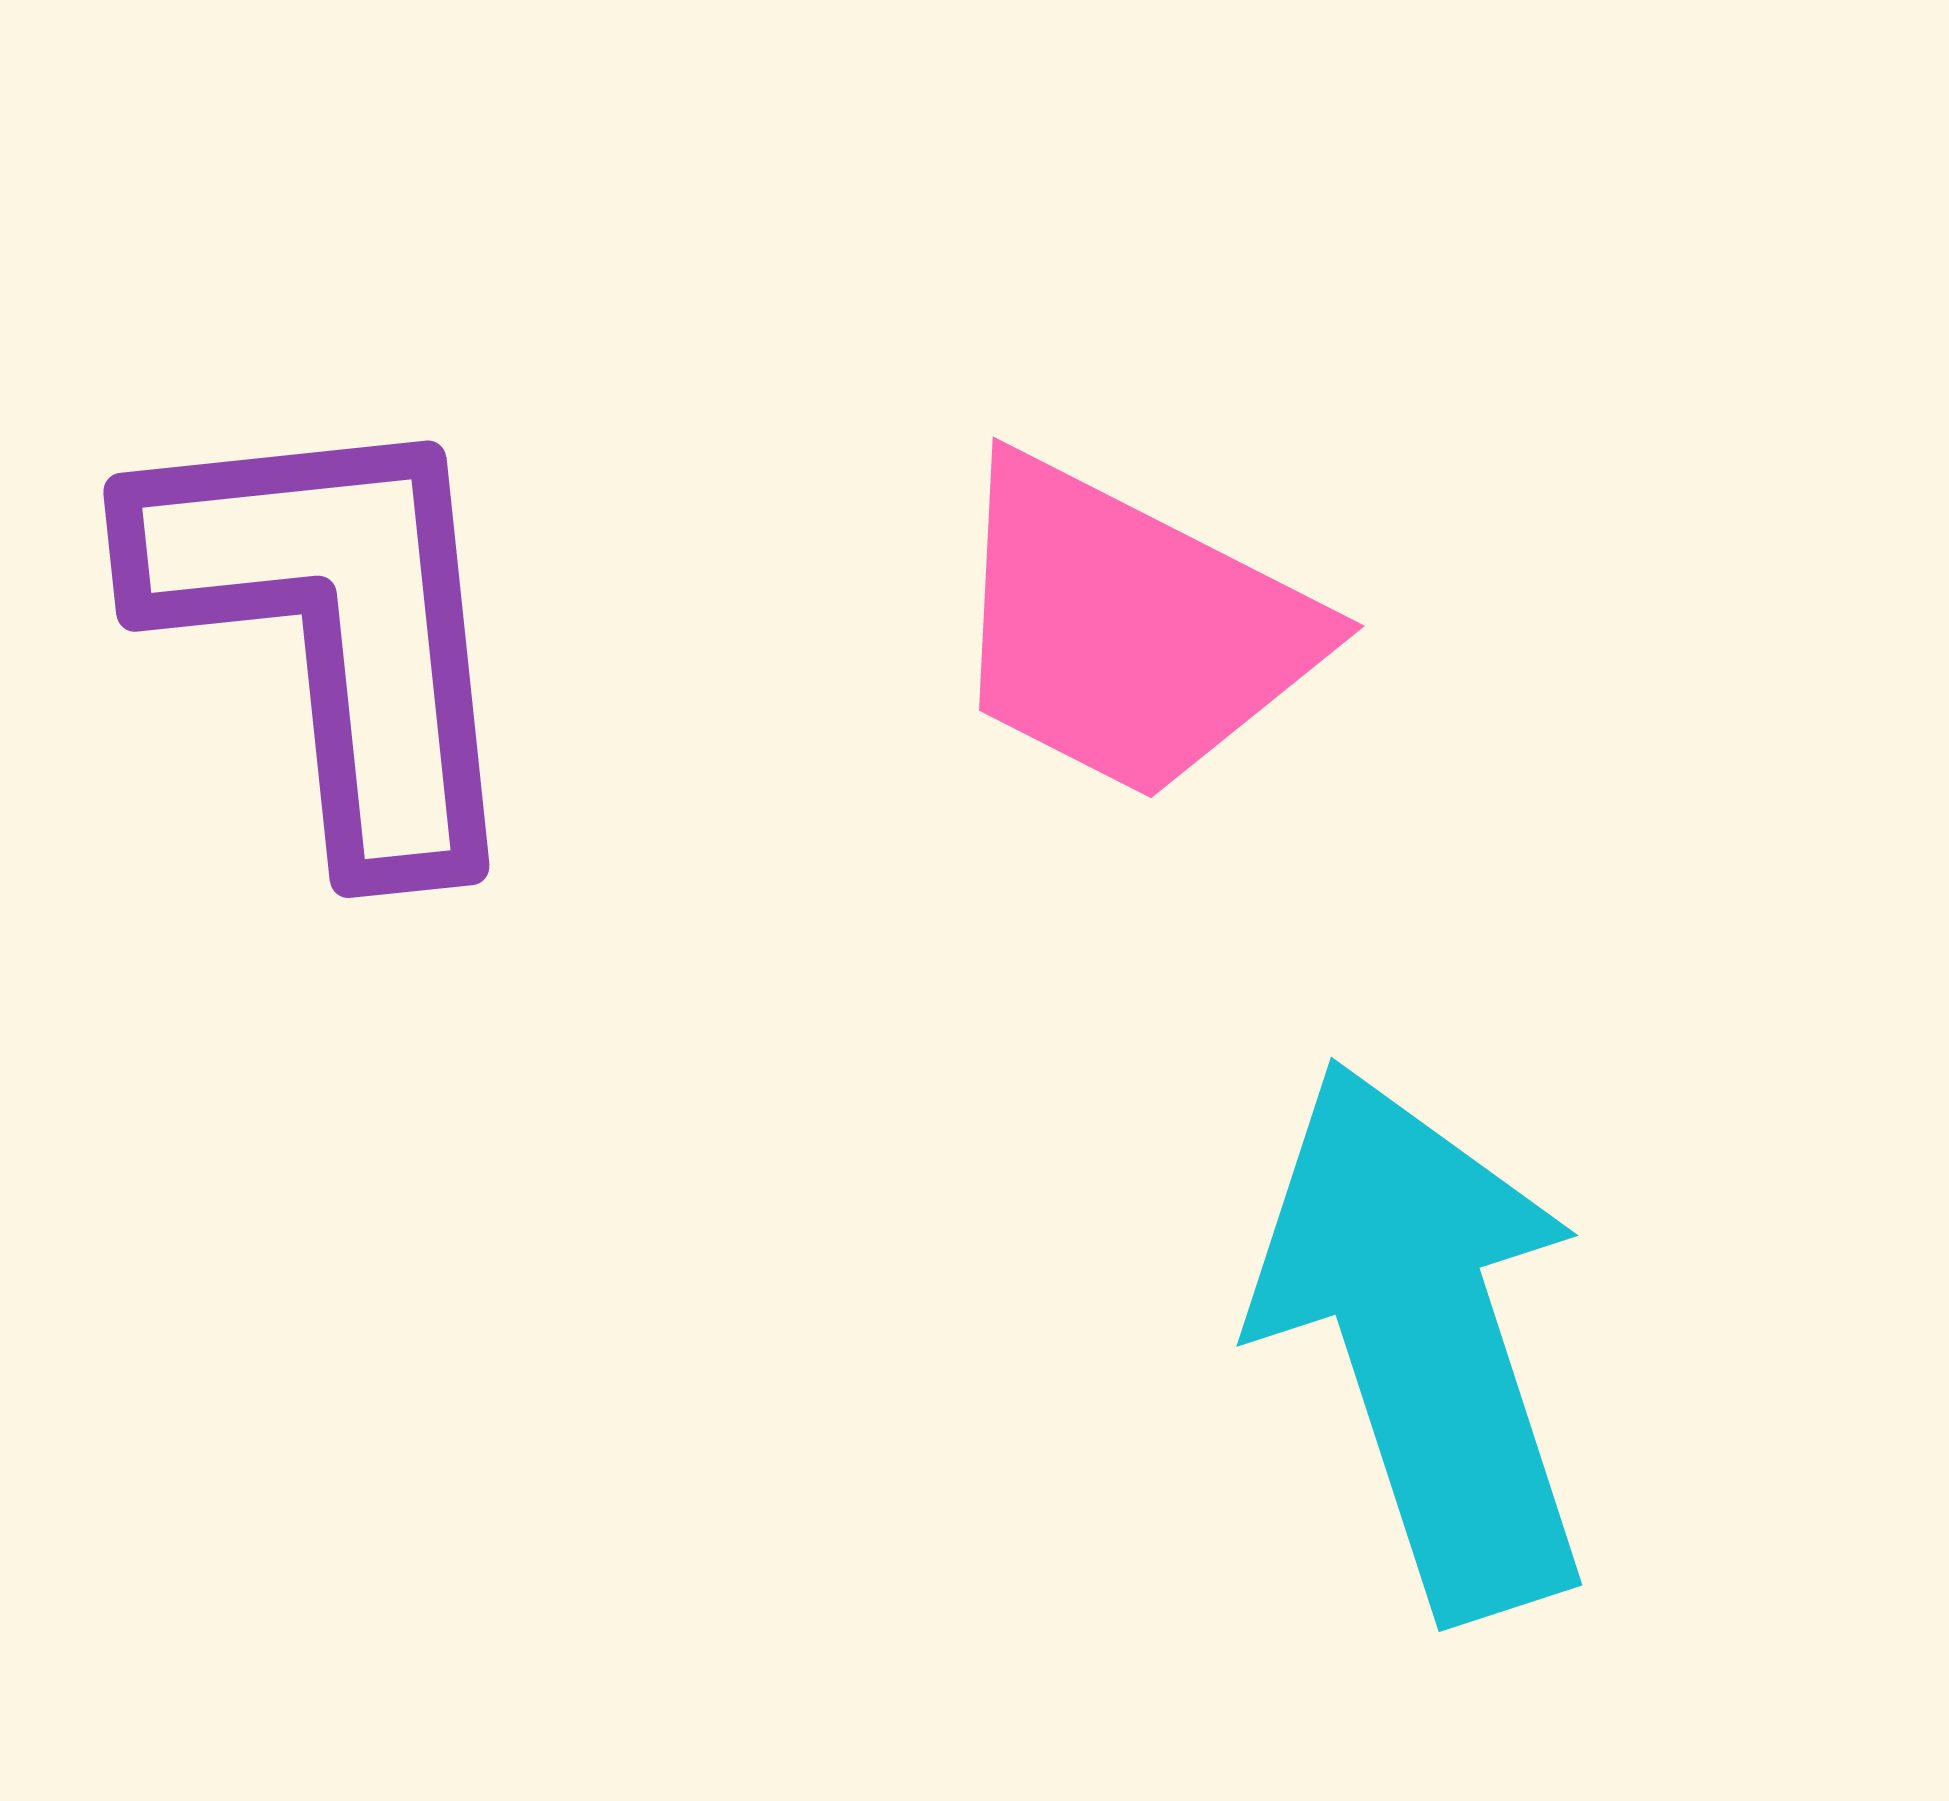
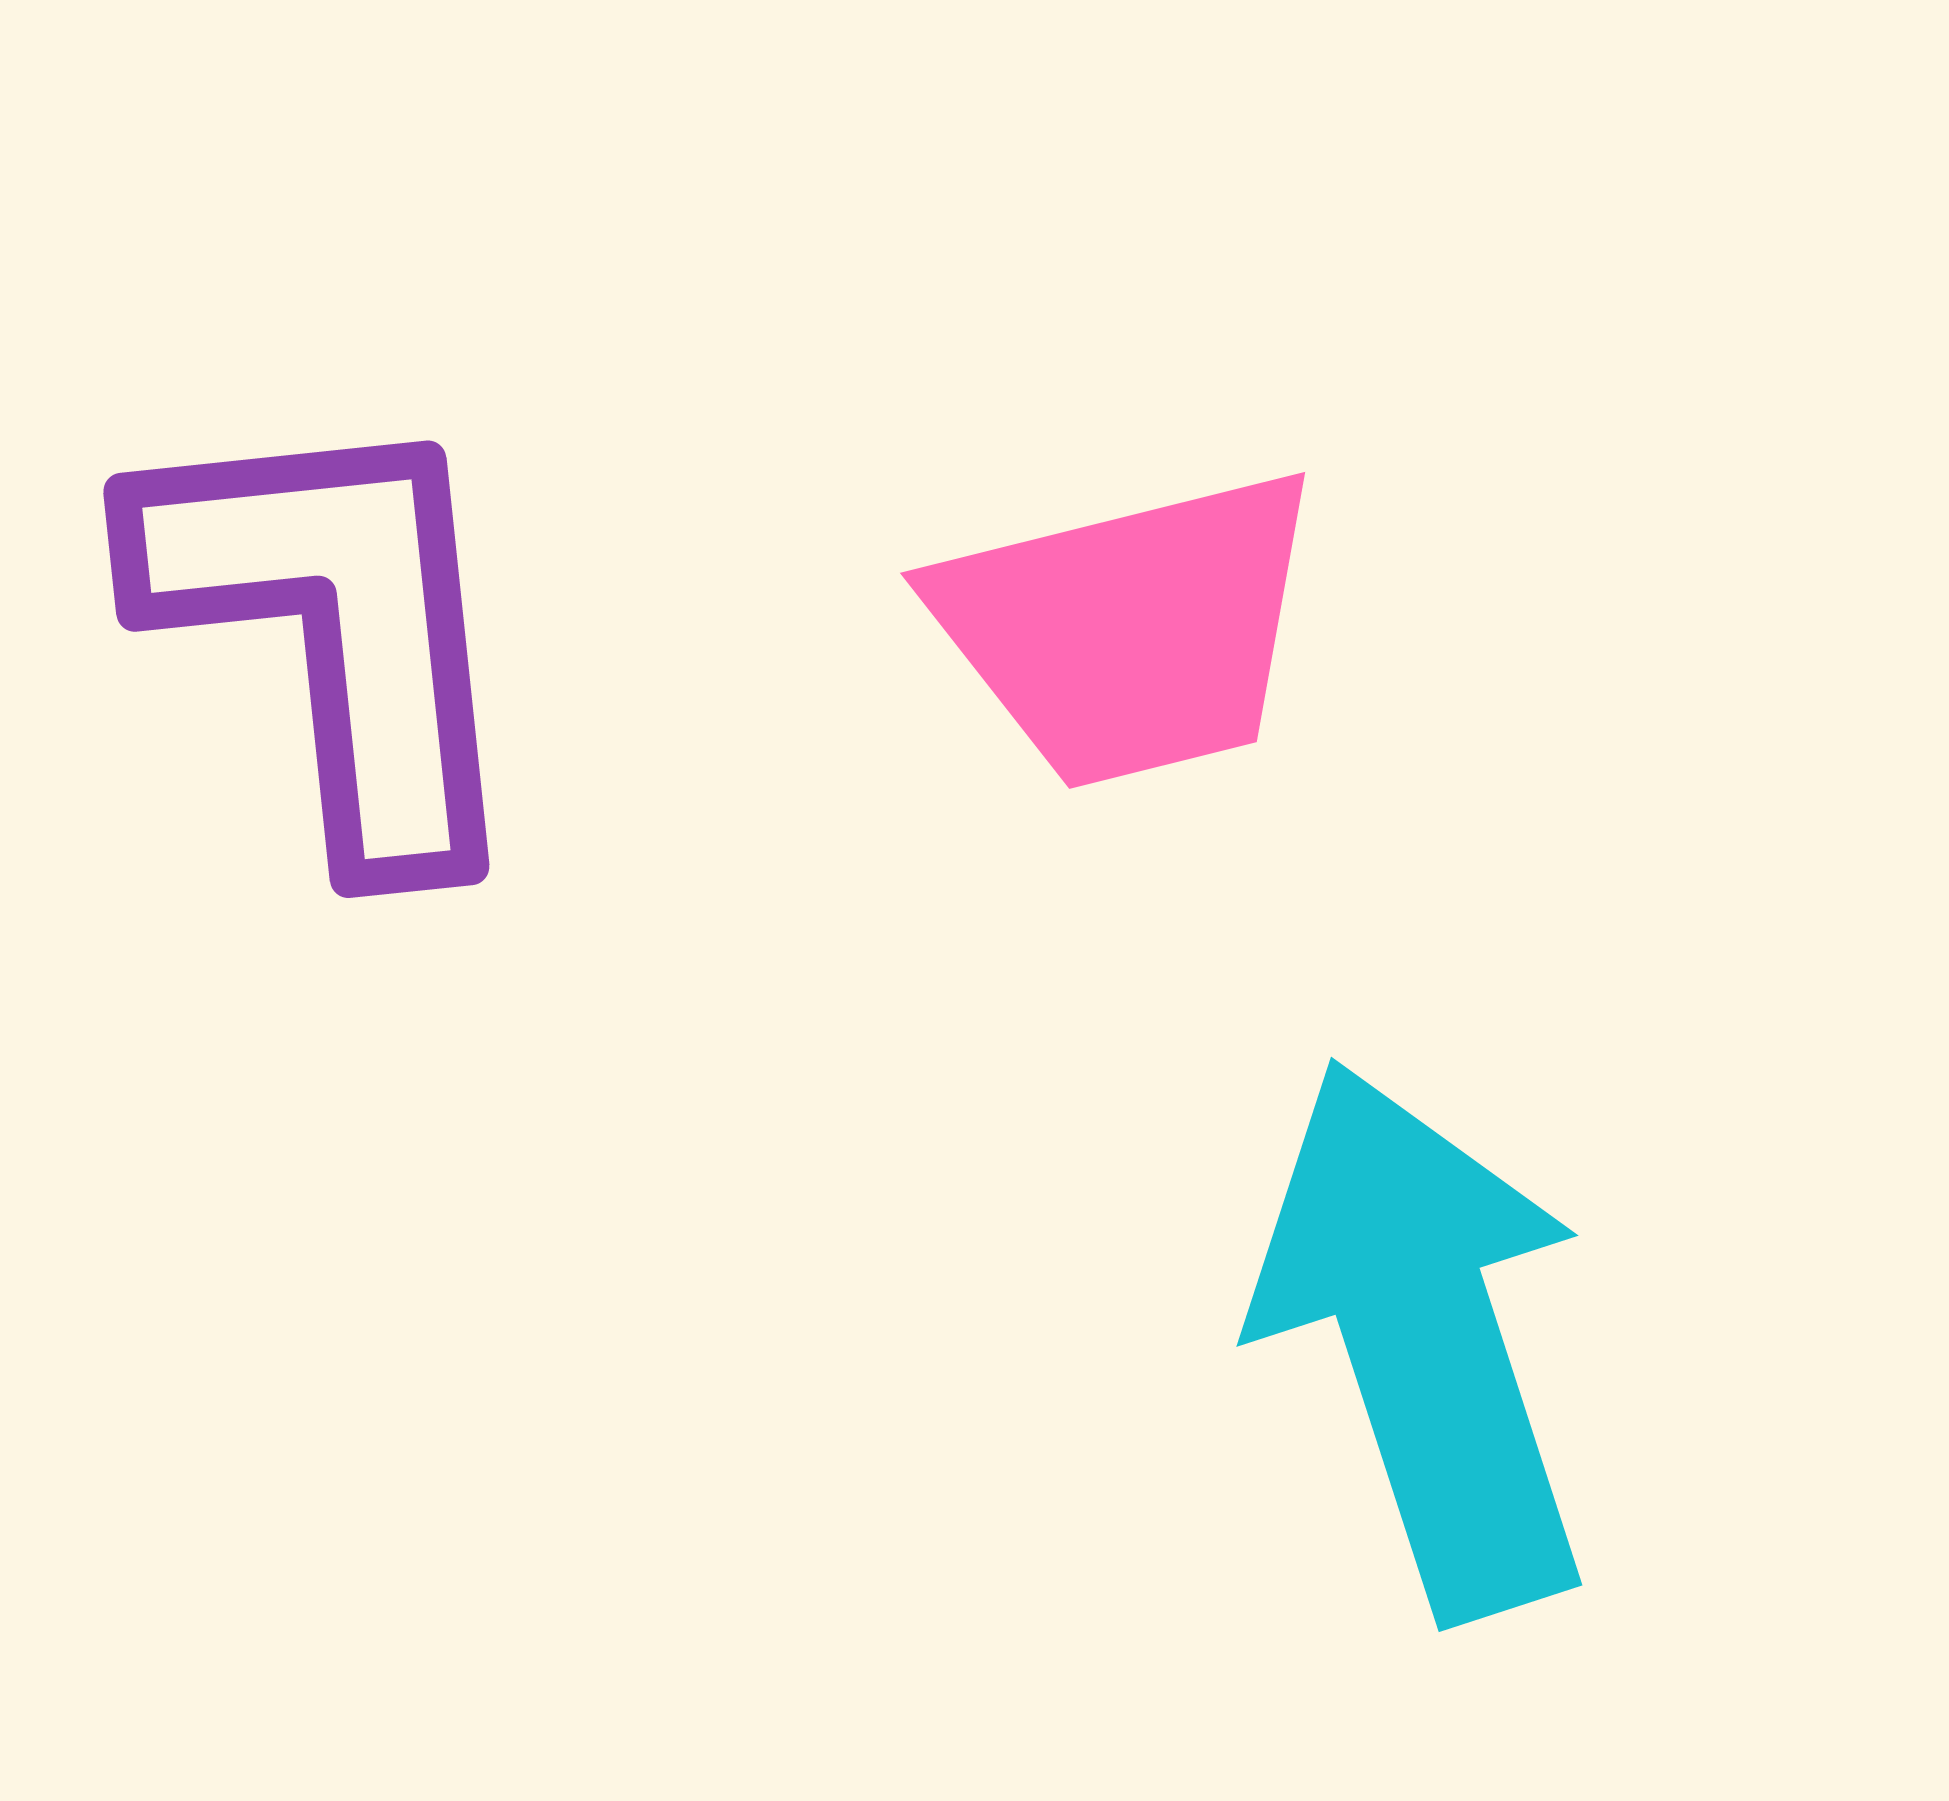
pink trapezoid: rotated 41 degrees counterclockwise
